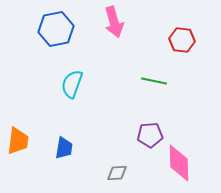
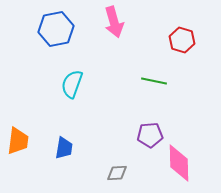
red hexagon: rotated 10 degrees clockwise
